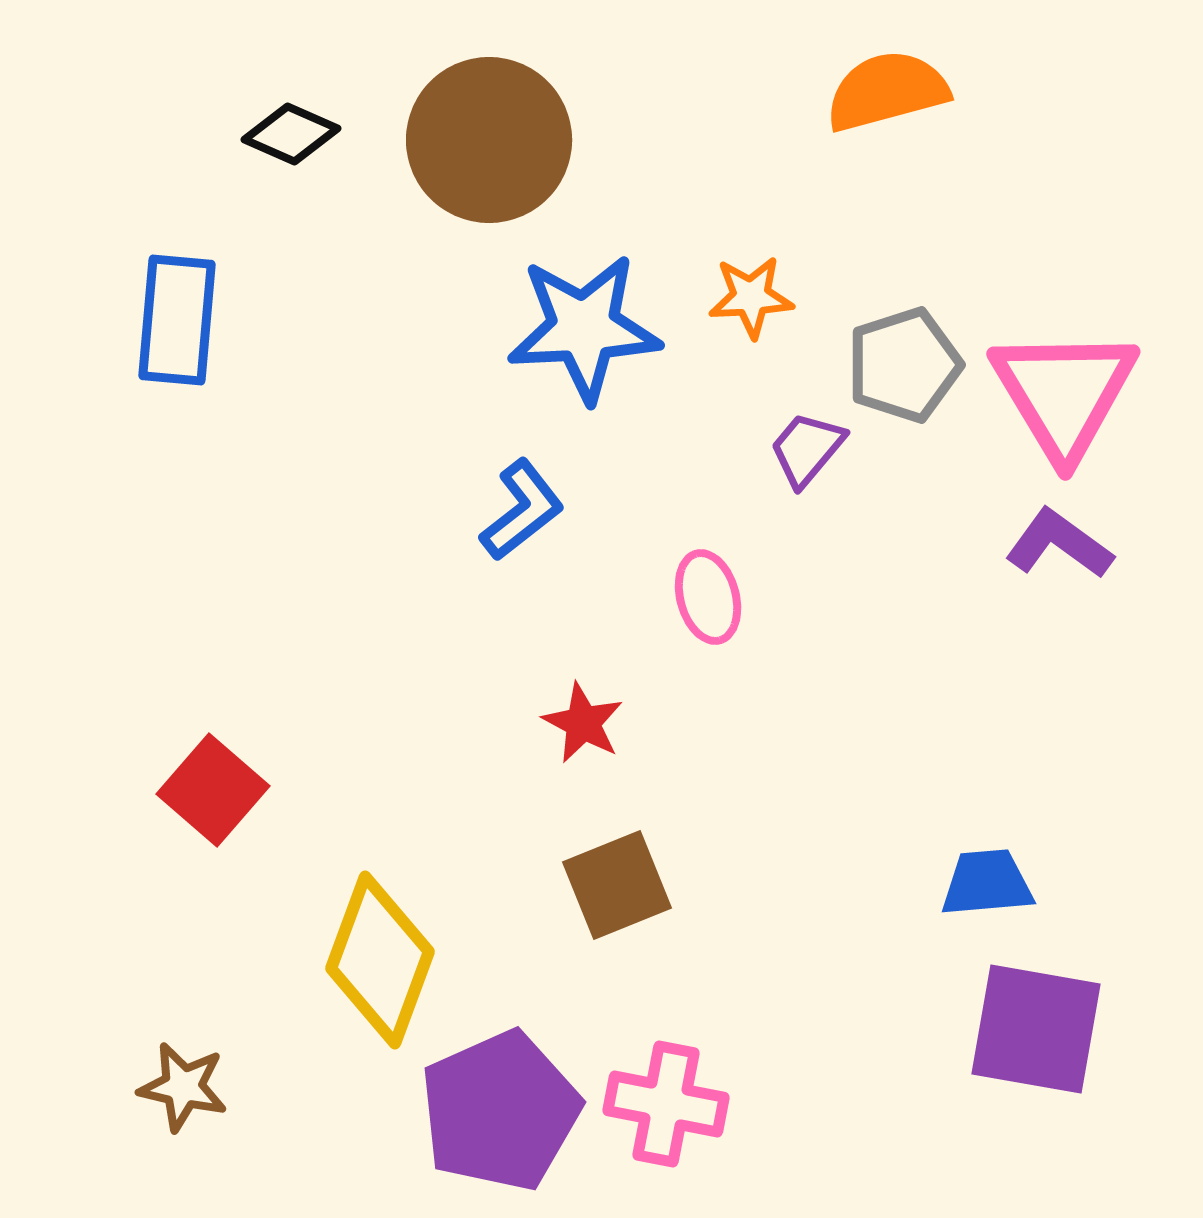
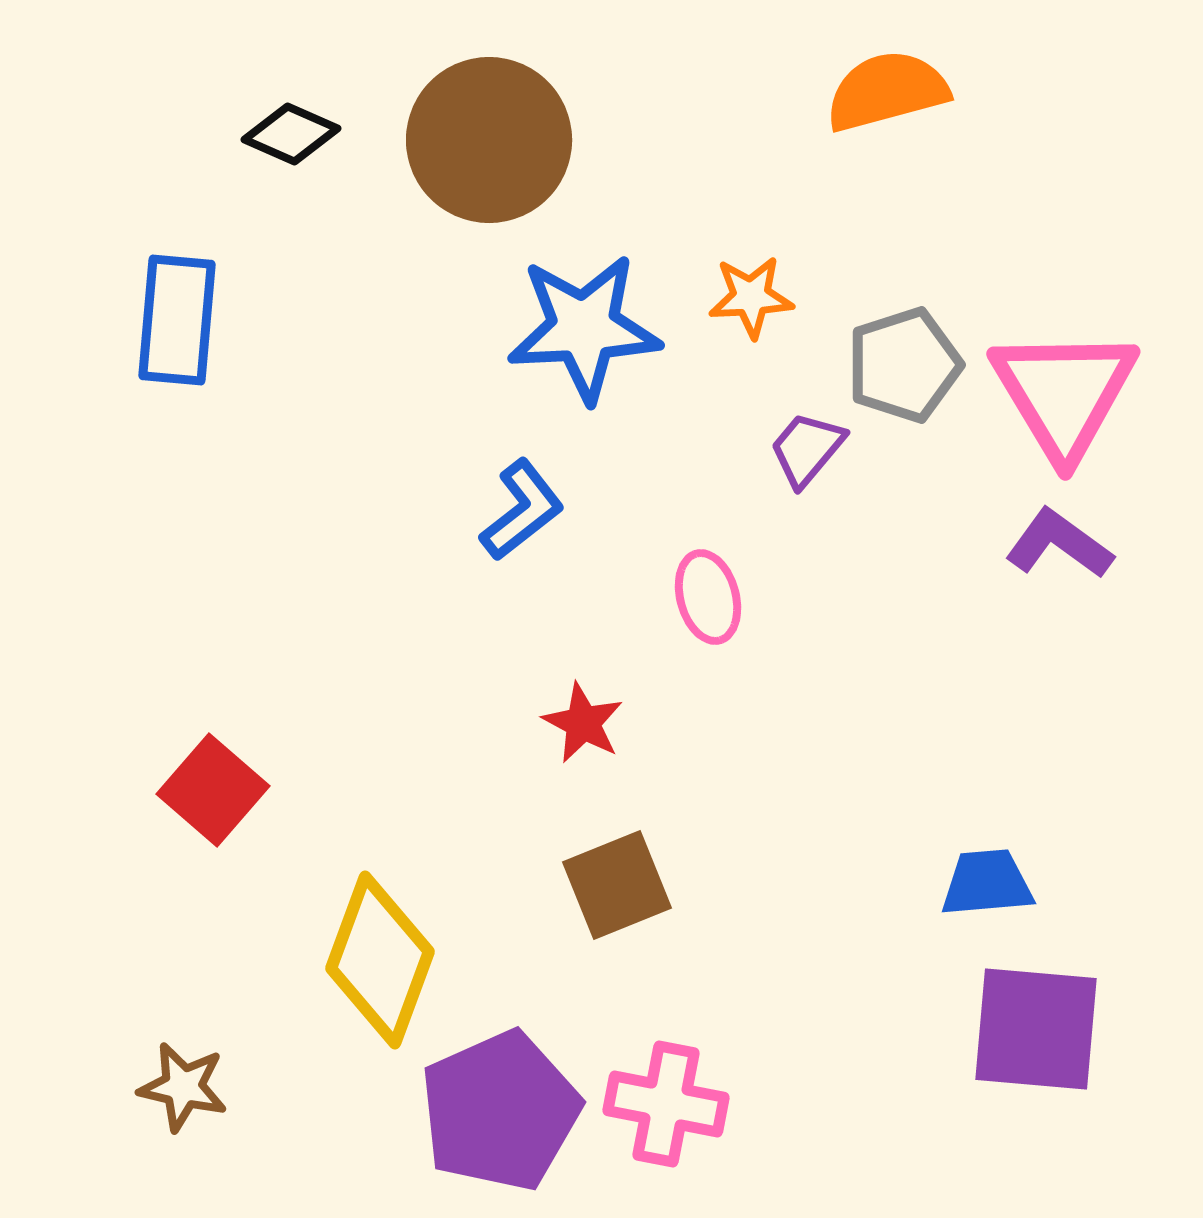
purple square: rotated 5 degrees counterclockwise
